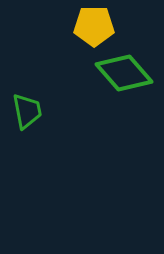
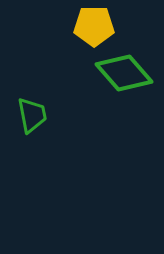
green trapezoid: moved 5 px right, 4 px down
